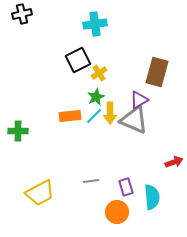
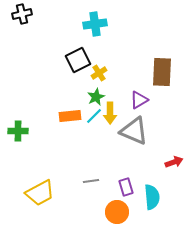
brown rectangle: moved 5 px right; rotated 12 degrees counterclockwise
gray triangle: moved 11 px down
